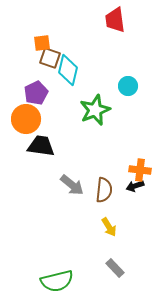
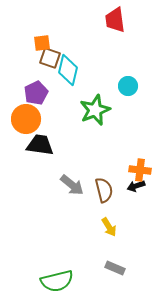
black trapezoid: moved 1 px left, 1 px up
black arrow: moved 1 px right
brown semicircle: rotated 20 degrees counterclockwise
gray rectangle: rotated 24 degrees counterclockwise
